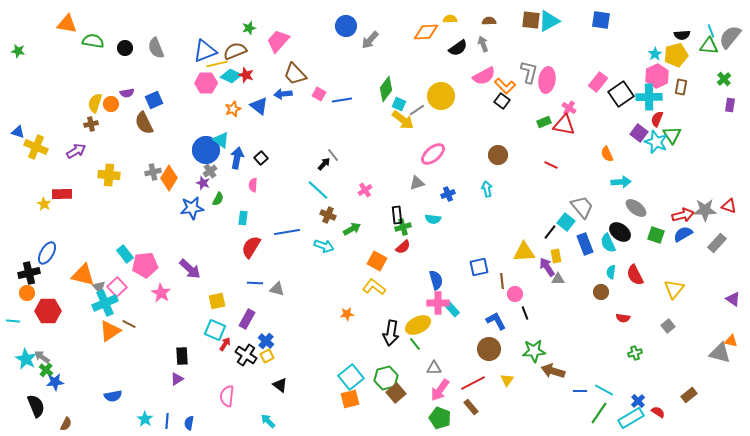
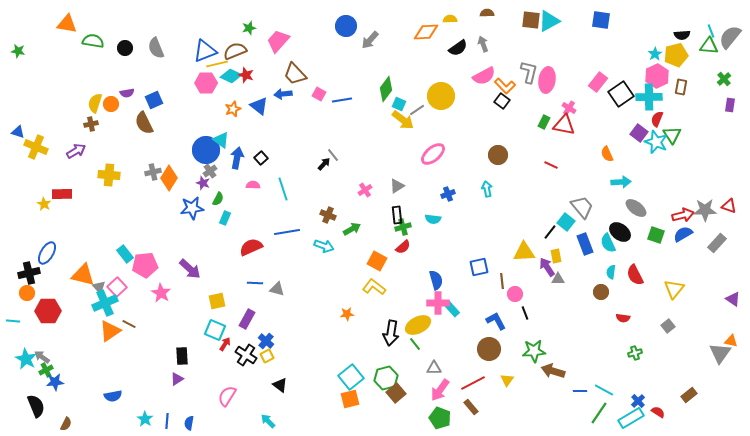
brown semicircle at (489, 21): moved 2 px left, 8 px up
green rectangle at (544, 122): rotated 40 degrees counterclockwise
gray triangle at (417, 183): moved 20 px left, 3 px down; rotated 14 degrees counterclockwise
pink semicircle at (253, 185): rotated 88 degrees clockwise
cyan line at (318, 190): moved 35 px left, 1 px up; rotated 30 degrees clockwise
cyan rectangle at (243, 218): moved 18 px left; rotated 16 degrees clockwise
red semicircle at (251, 247): rotated 35 degrees clockwise
gray triangle at (720, 353): rotated 50 degrees clockwise
green cross at (46, 370): rotated 24 degrees clockwise
pink semicircle at (227, 396): rotated 25 degrees clockwise
